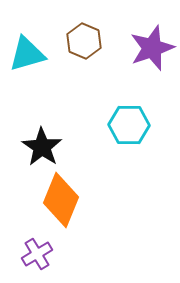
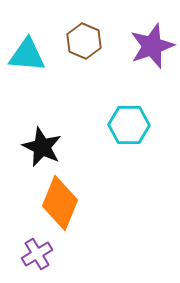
purple star: moved 2 px up
cyan triangle: moved 1 px down; rotated 21 degrees clockwise
black star: rotated 9 degrees counterclockwise
orange diamond: moved 1 px left, 3 px down
